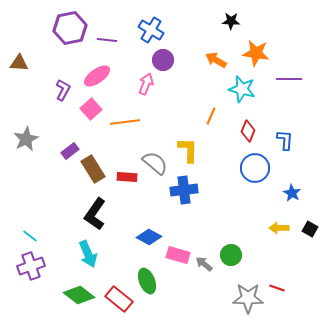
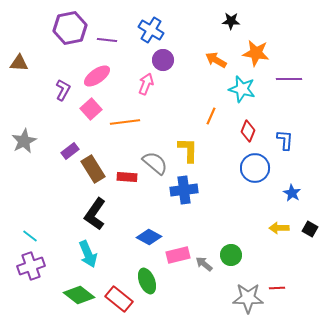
gray star at (26, 139): moved 2 px left, 2 px down
pink rectangle at (178, 255): rotated 30 degrees counterclockwise
red line at (277, 288): rotated 21 degrees counterclockwise
